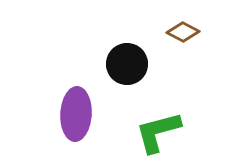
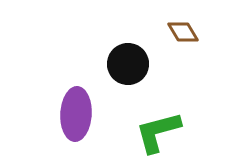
brown diamond: rotated 32 degrees clockwise
black circle: moved 1 px right
